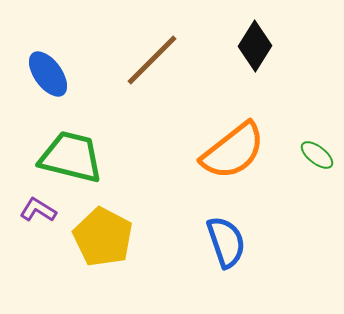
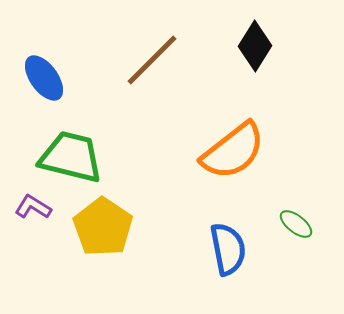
blue ellipse: moved 4 px left, 4 px down
green ellipse: moved 21 px left, 69 px down
purple L-shape: moved 5 px left, 3 px up
yellow pentagon: moved 10 px up; rotated 6 degrees clockwise
blue semicircle: moved 2 px right, 7 px down; rotated 8 degrees clockwise
